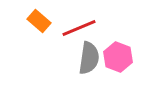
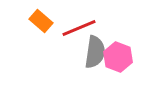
orange rectangle: moved 2 px right
gray semicircle: moved 6 px right, 6 px up
